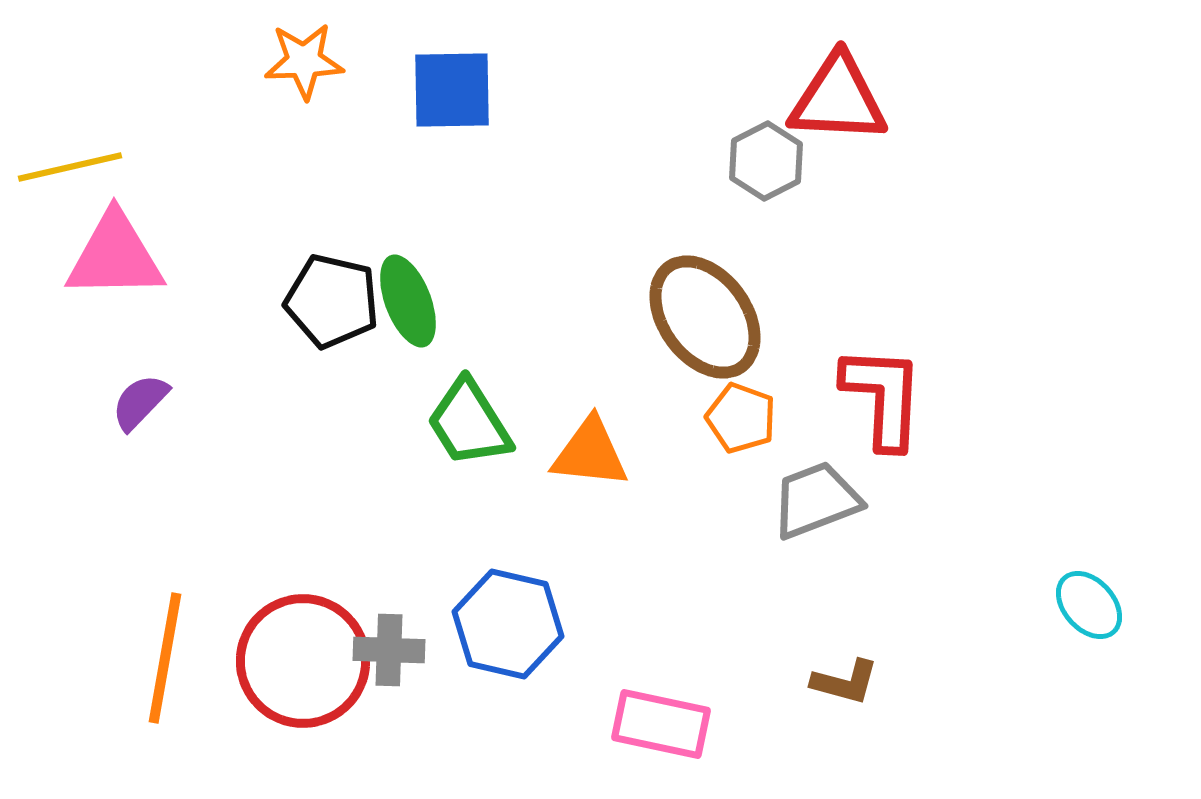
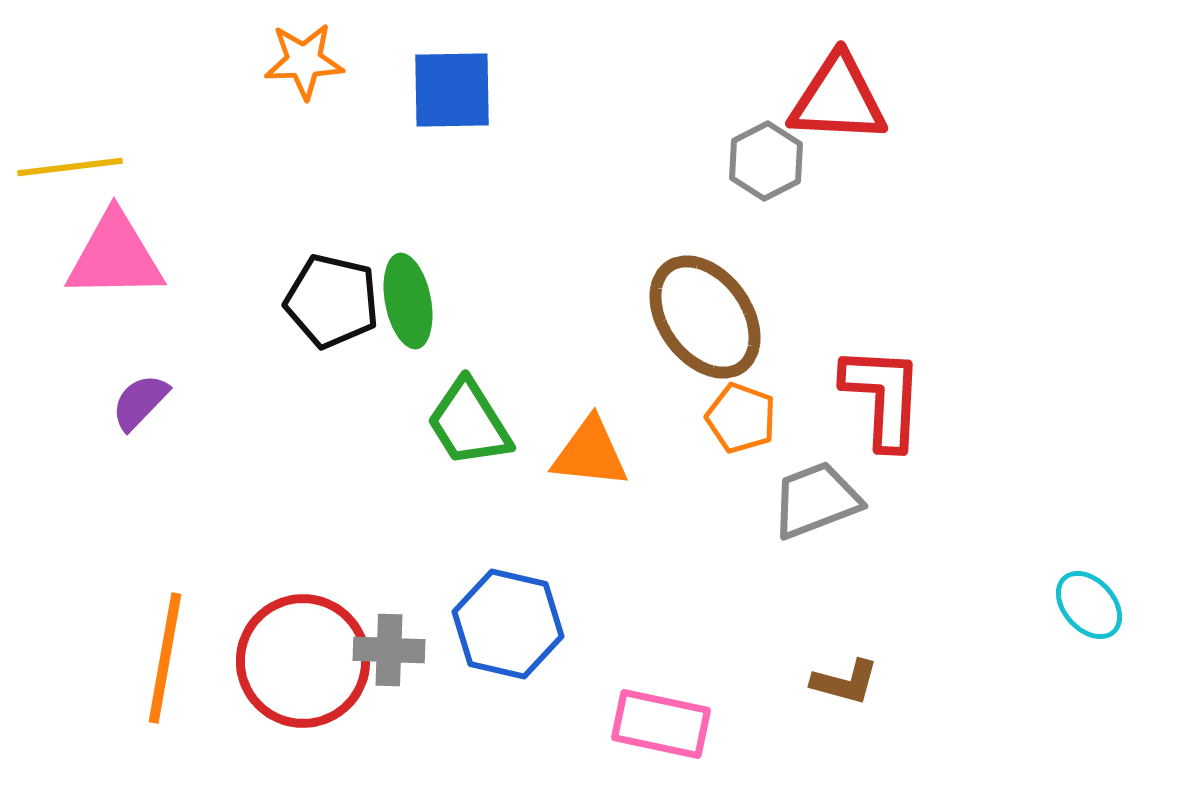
yellow line: rotated 6 degrees clockwise
green ellipse: rotated 10 degrees clockwise
